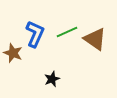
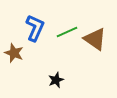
blue L-shape: moved 6 px up
brown star: moved 1 px right
black star: moved 4 px right, 1 px down
